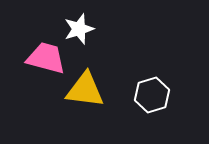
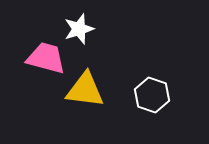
white hexagon: rotated 24 degrees counterclockwise
